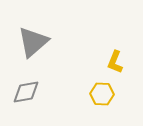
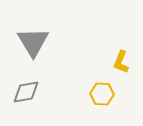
gray triangle: rotated 20 degrees counterclockwise
yellow L-shape: moved 6 px right
